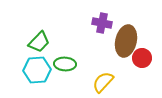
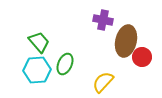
purple cross: moved 1 px right, 3 px up
green trapezoid: rotated 85 degrees counterclockwise
red circle: moved 1 px up
green ellipse: rotated 70 degrees counterclockwise
